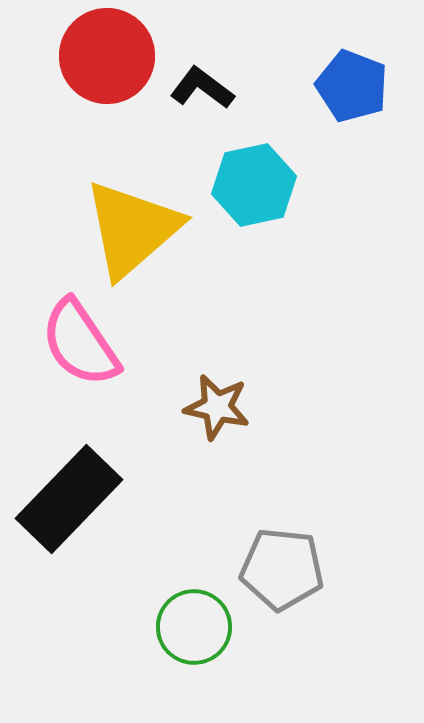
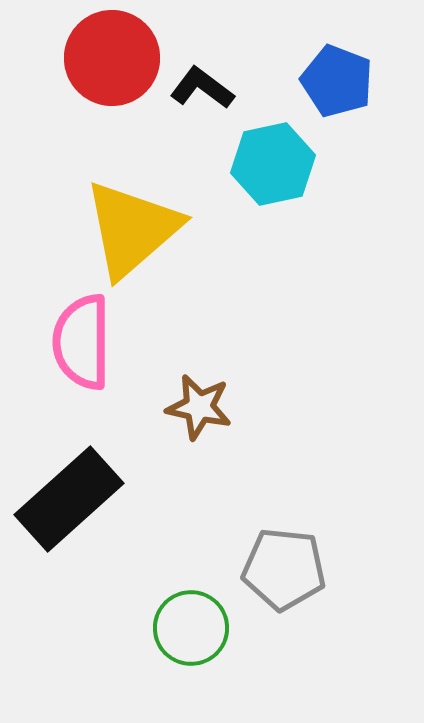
red circle: moved 5 px right, 2 px down
blue pentagon: moved 15 px left, 5 px up
cyan hexagon: moved 19 px right, 21 px up
pink semicircle: moved 2 px right, 1 px up; rotated 34 degrees clockwise
brown star: moved 18 px left
black rectangle: rotated 4 degrees clockwise
gray pentagon: moved 2 px right
green circle: moved 3 px left, 1 px down
